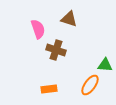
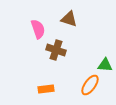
orange rectangle: moved 3 px left
